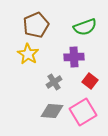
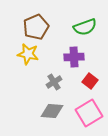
brown pentagon: moved 2 px down
yellow star: rotated 20 degrees counterclockwise
pink square: moved 6 px right, 1 px down
